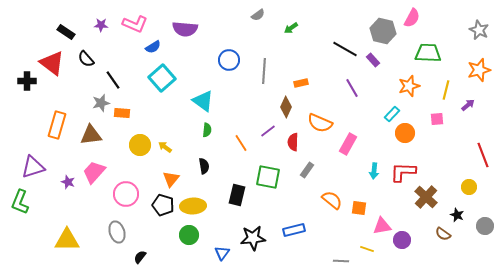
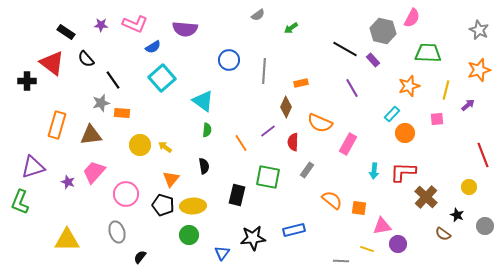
purple circle at (402, 240): moved 4 px left, 4 px down
